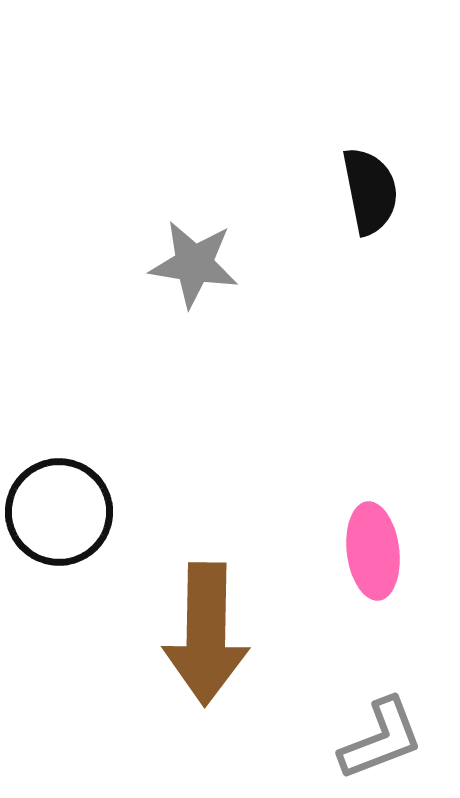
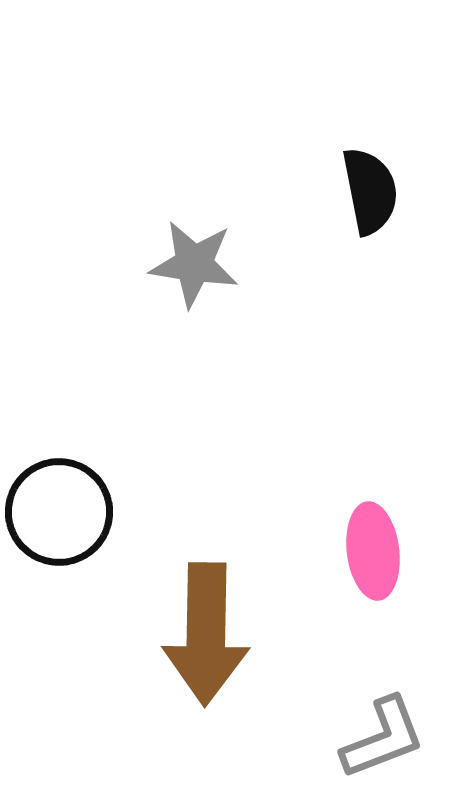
gray L-shape: moved 2 px right, 1 px up
